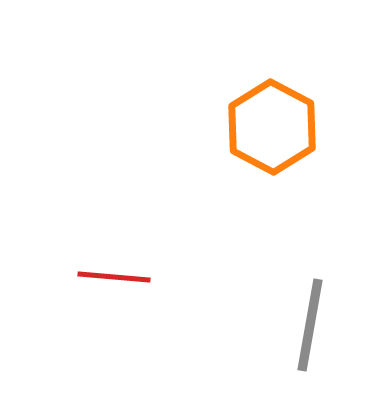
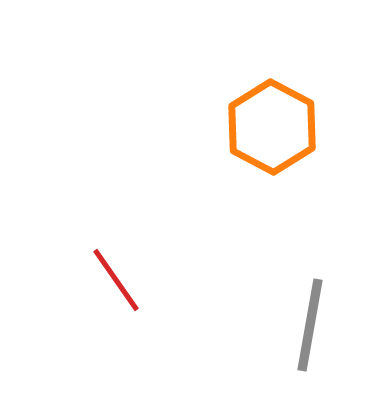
red line: moved 2 px right, 3 px down; rotated 50 degrees clockwise
